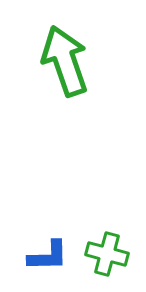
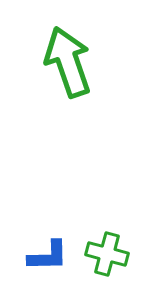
green arrow: moved 3 px right, 1 px down
